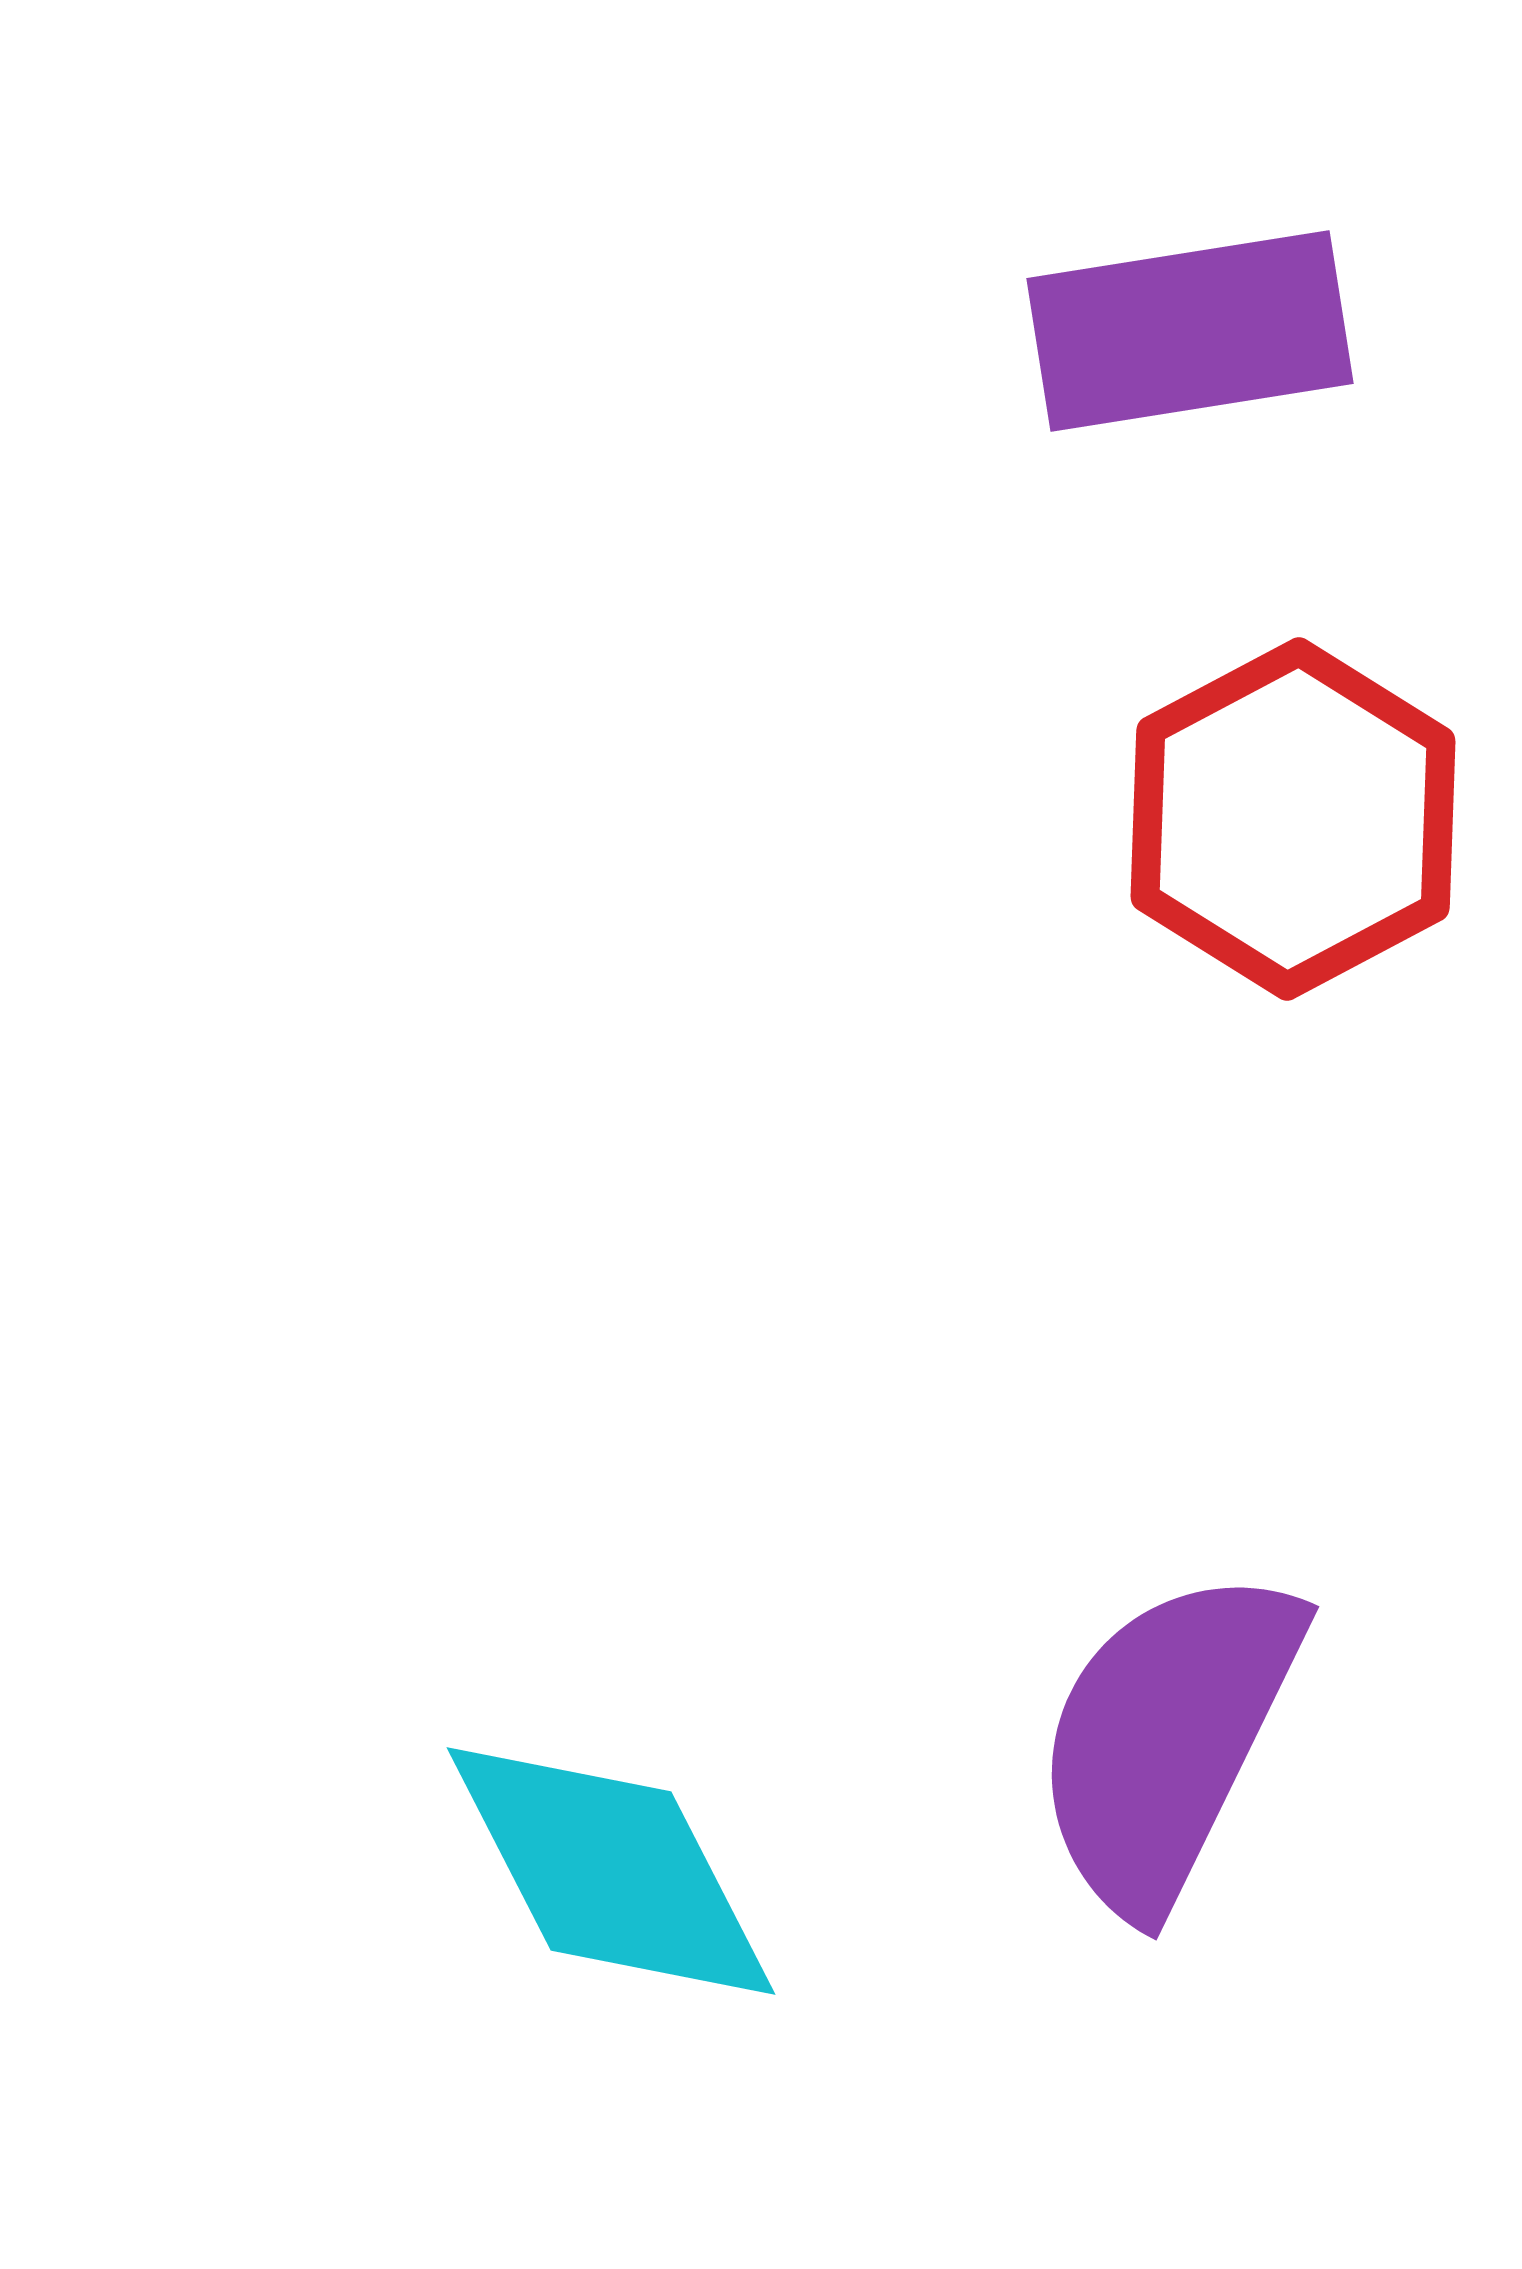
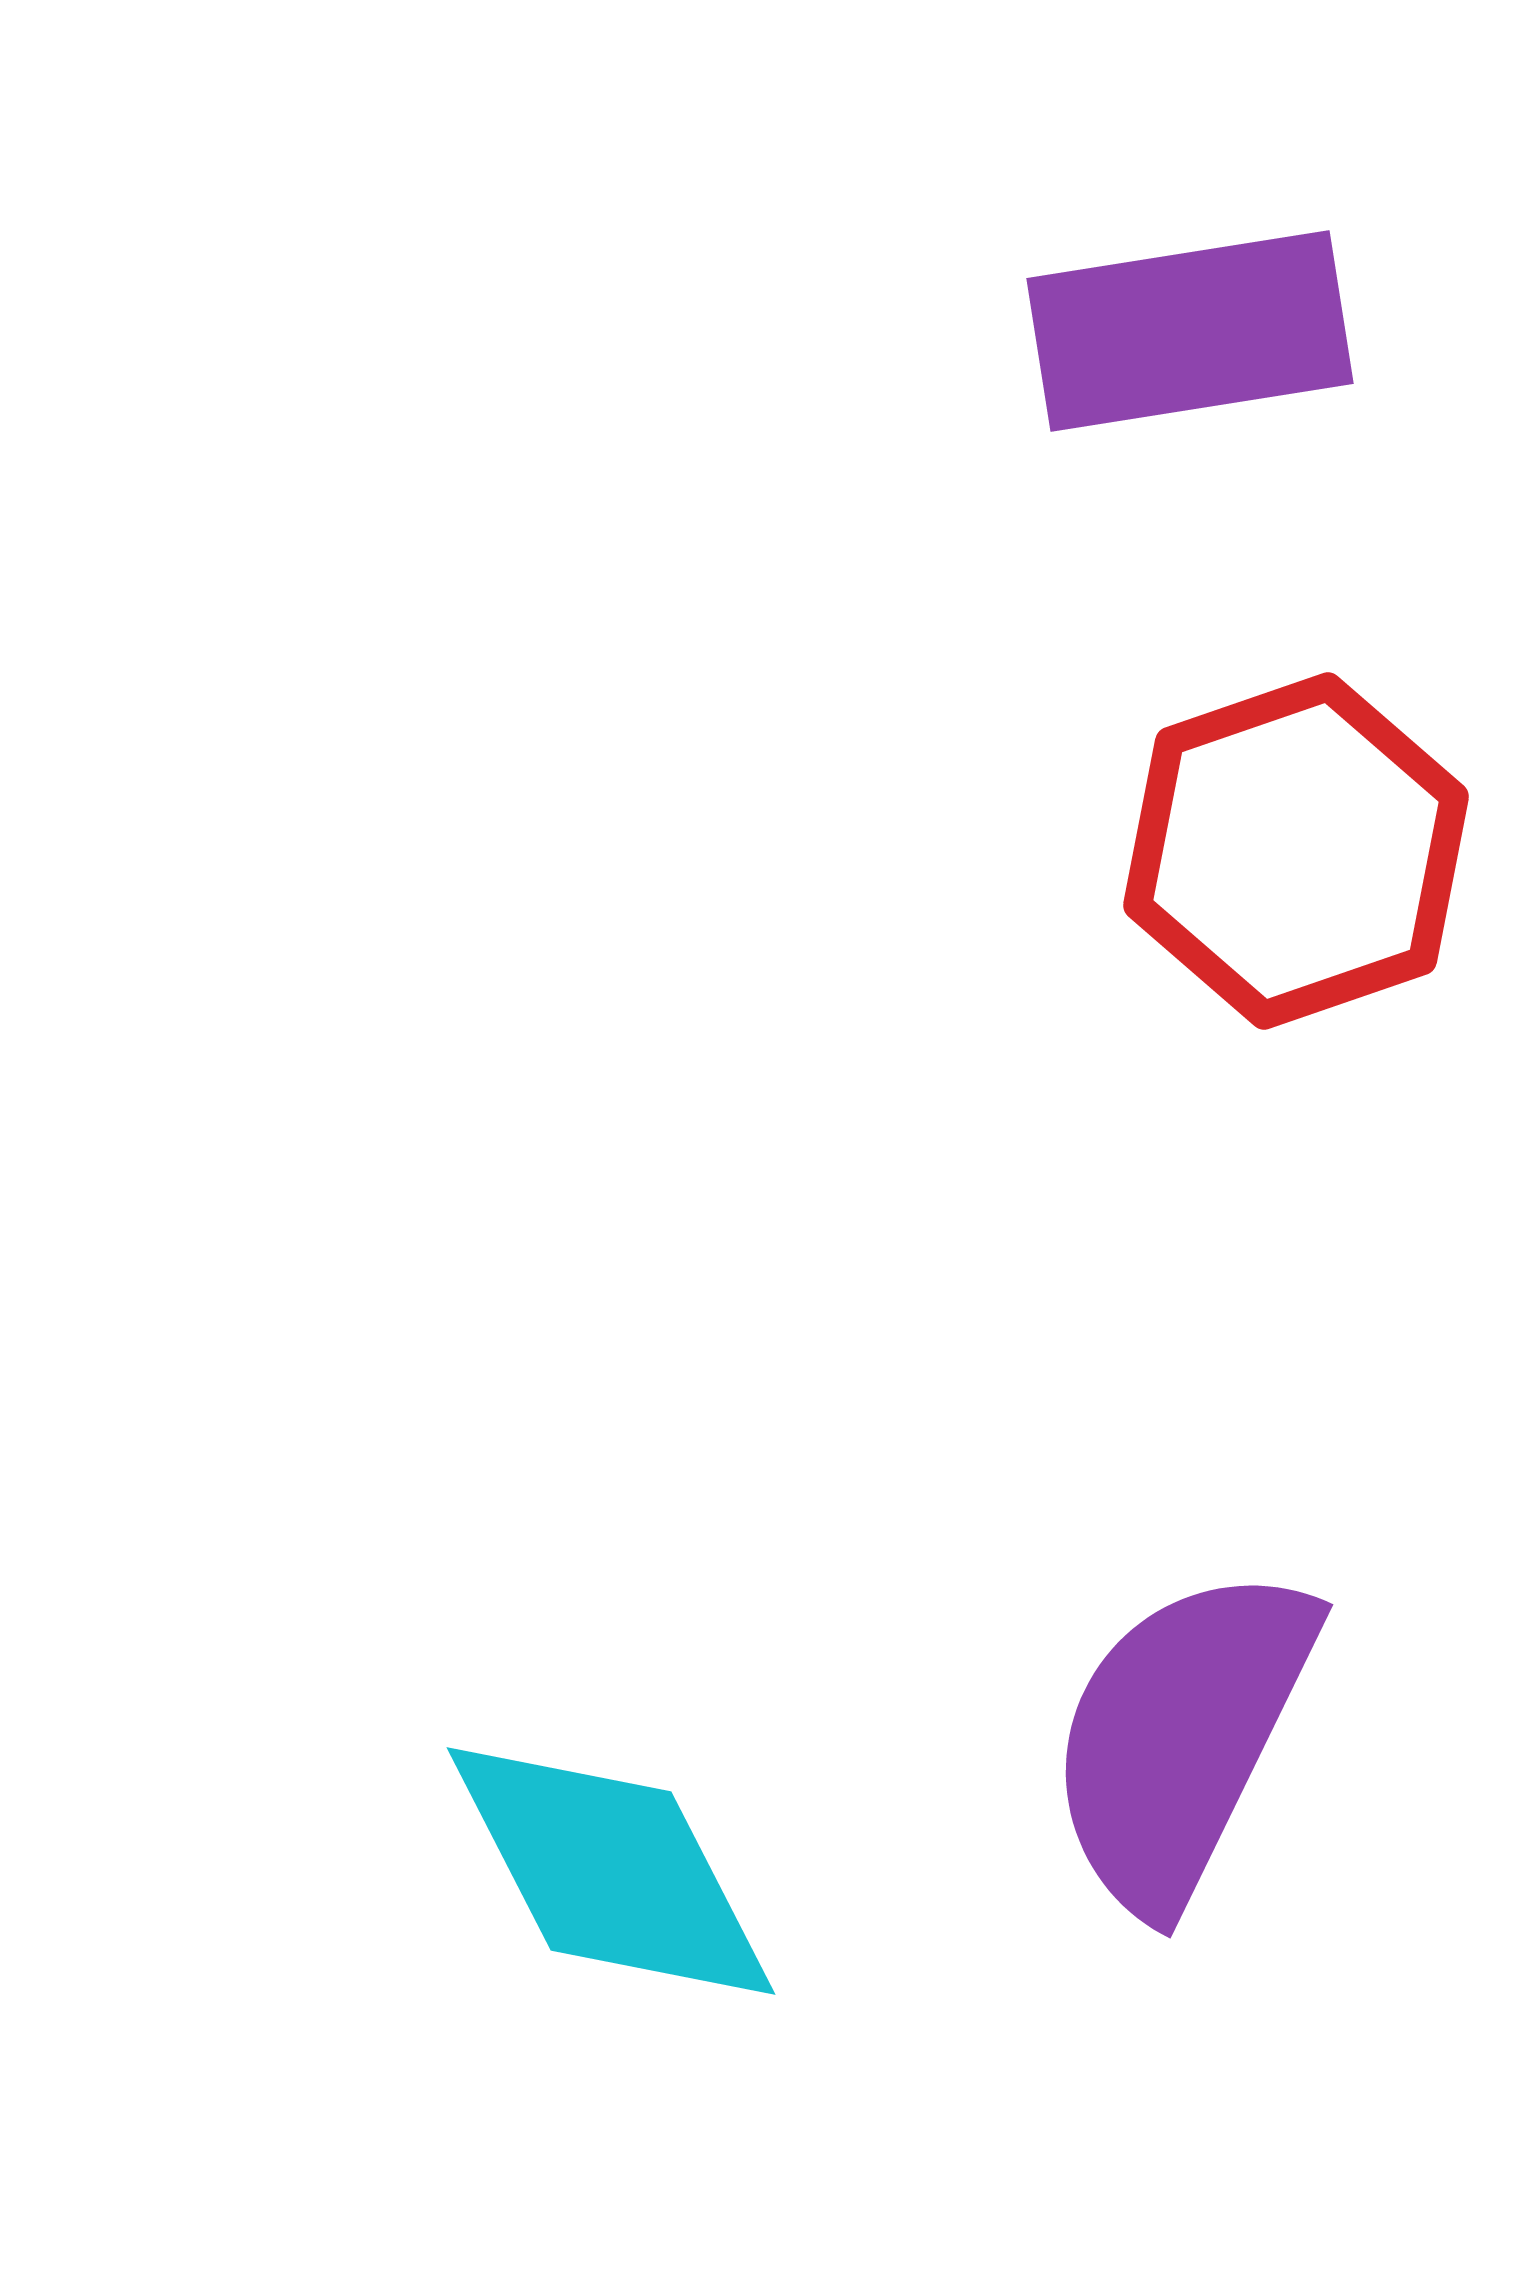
red hexagon: moved 3 px right, 32 px down; rotated 9 degrees clockwise
purple semicircle: moved 14 px right, 2 px up
